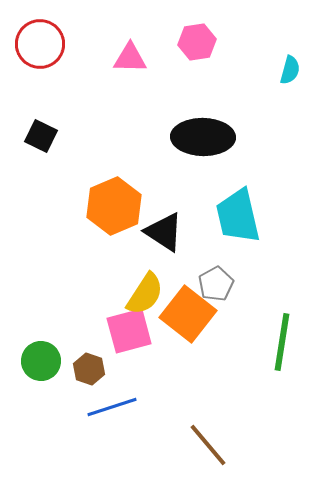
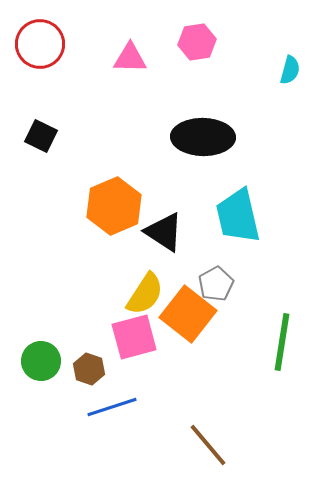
pink square: moved 5 px right, 6 px down
